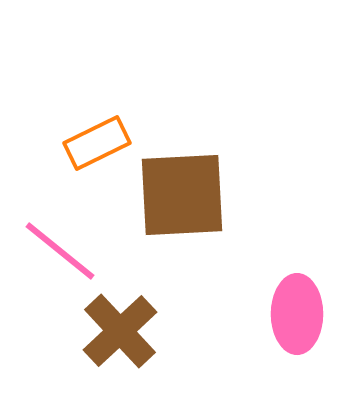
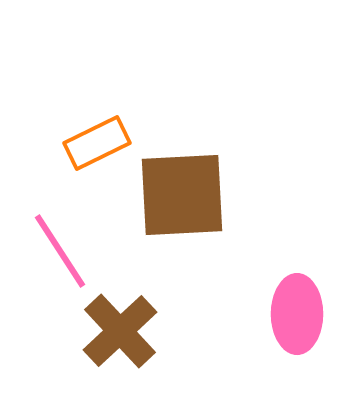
pink line: rotated 18 degrees clockwise
